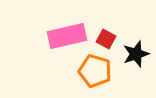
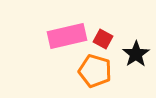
red square: moved 3 px left
black star: rotated 16 degrees counterclockwise
